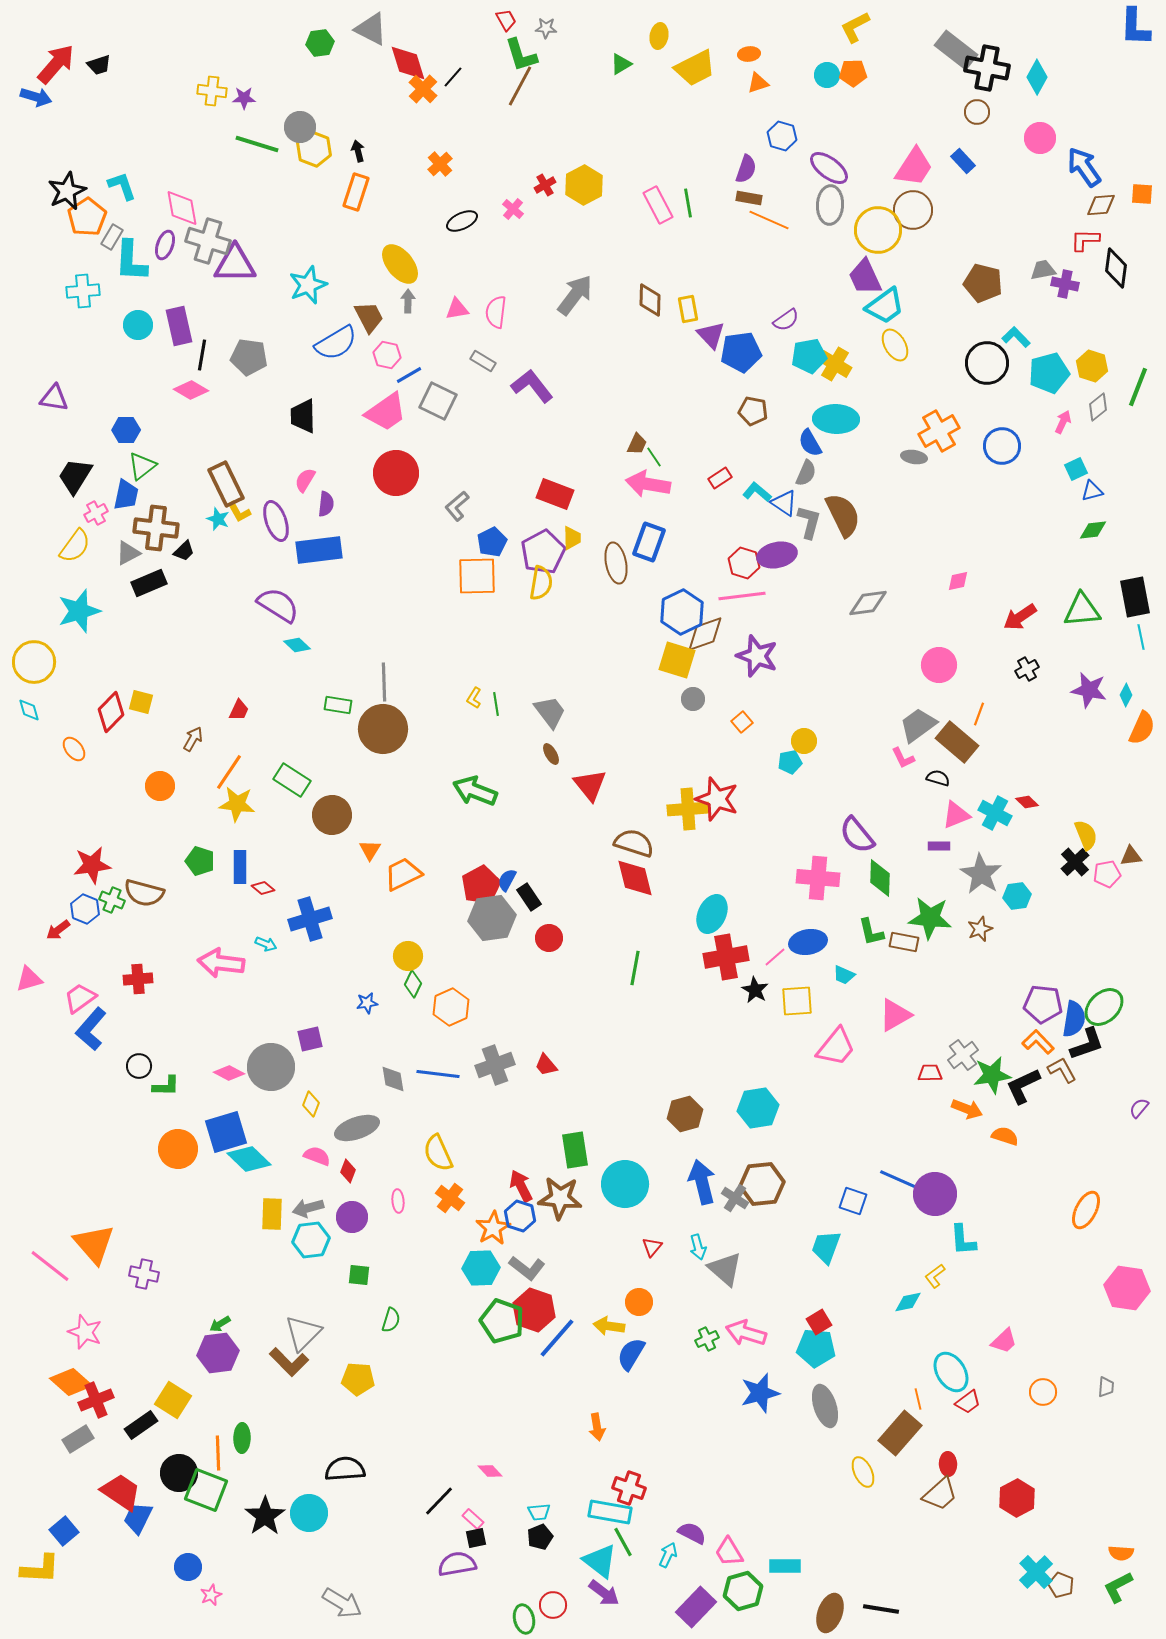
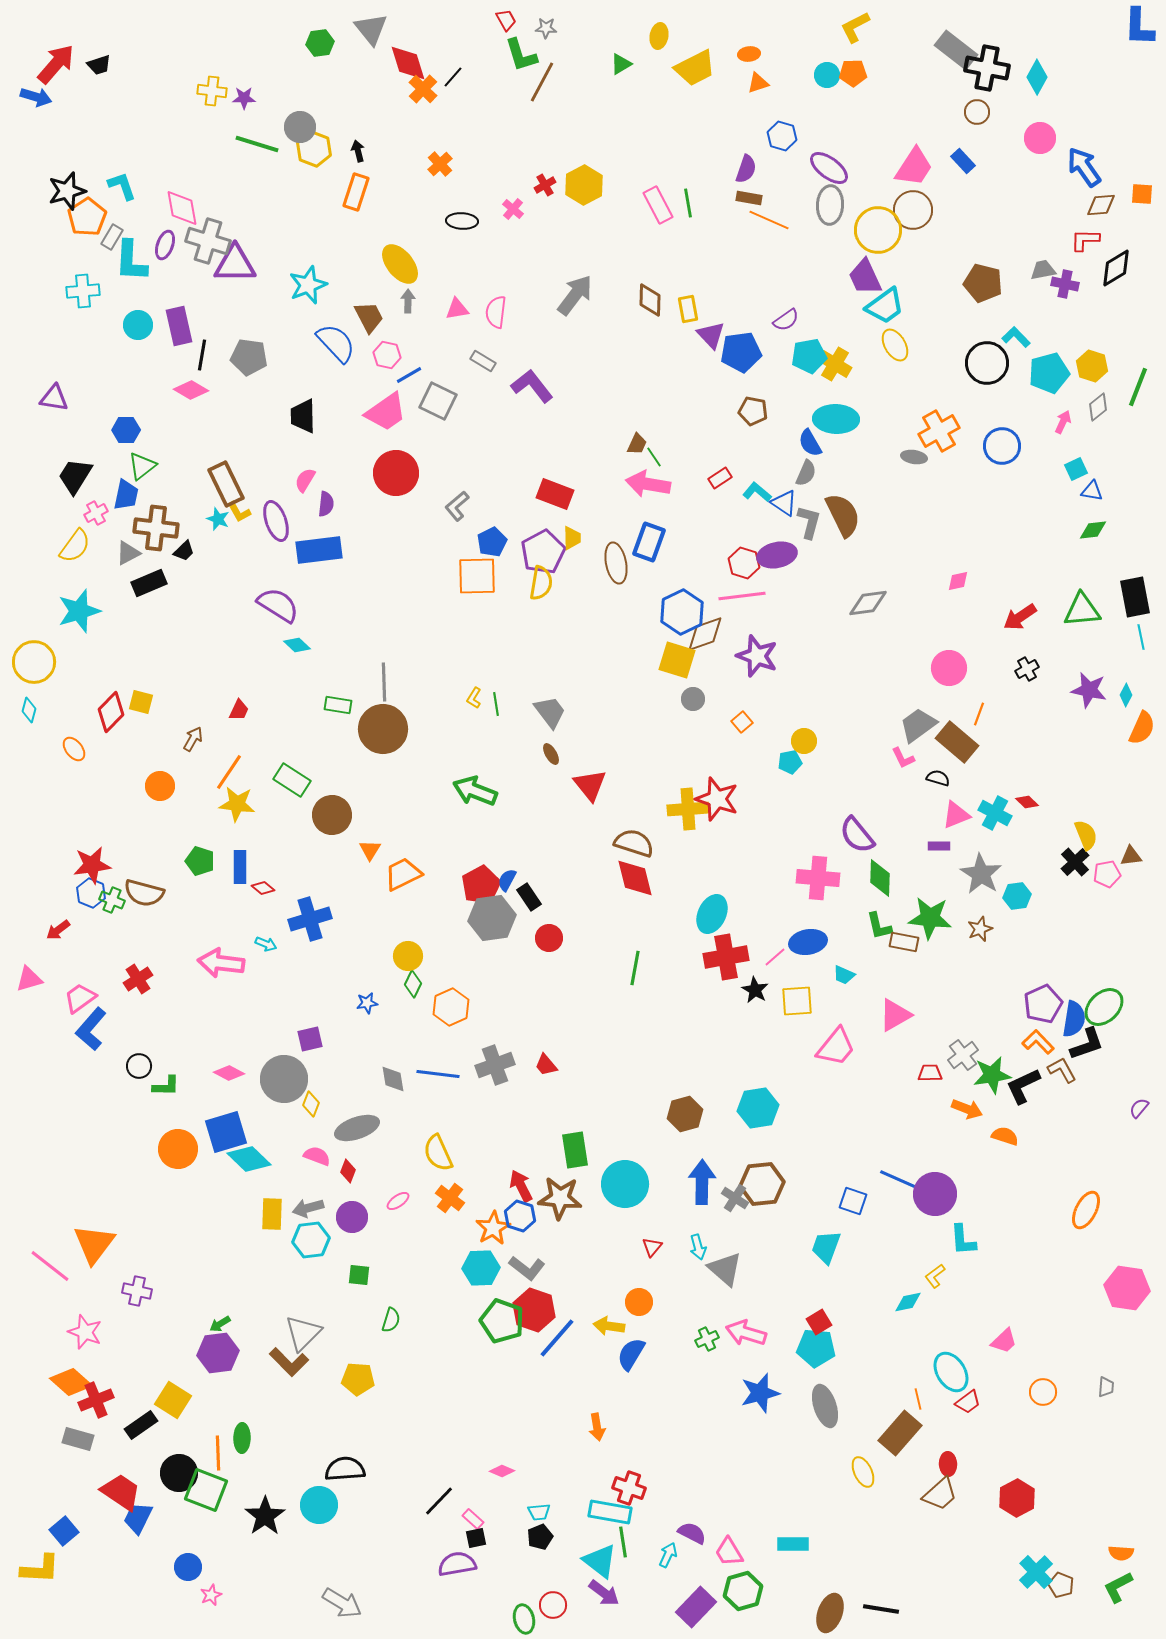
blue L-shape at (1135, 27): moved 4 px right
gray triangle at (371, 29): rotated 24 degrees clockwise
brown line at (520, 86): moved 22 px right, 4 px up
black star at (67, 191): rotated 9 degrees clockwise
black ellipse at (462, 221): rotated 28 degrees clockwise
black diamond at (1116, 268): rotated 51 degrees clockwise
blue semicircle at (336, 343): rotated 102 degrees counterclockwise
blue triangle at (1092, 491): rotated 25 degrees clockwise
pink circle at (939, 665): moved 10 px right, 3 px down
cyan diamond at (29, 710): rotated 30 degrees clockwise
blue hexagon at (85, 909): moved 6 px right, 16 px up
green L-shape at (871, 932): moved 8 px right, 6 px up
red cross at (138, 979): rotated 28 degrees counterclockwise
purple pentagon at (1043, 1004): rotated 30 degrees counterclockwise
gray circle at (271, 1067): moved 13 px right, 12 px down
blue arrow at (702, 1182): rotated 15 degrees clockwise
pink ellipse at (398, 1201): rotated 60 degrees clockwise
orange triangle at (94, 1244): rotated 18 degrees clockwise
purple cross at (144, 1274): moved 7 px left, 17 px down
gray rectangle at (78, 1439): rotated 48 degrees clockwise
pink diamond at (490, 1471): moved 12 px right; rotated 25 degrees counterclockwise
cyan circle at (309, 1513): moved 10 px right, 8 px up
green line at (623, 1542): rotated 20 degrees clockwise
cyan rectangle at (785, 1566): moved 8 px right, 22 px up
